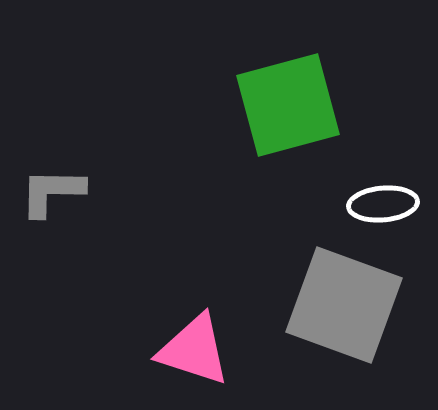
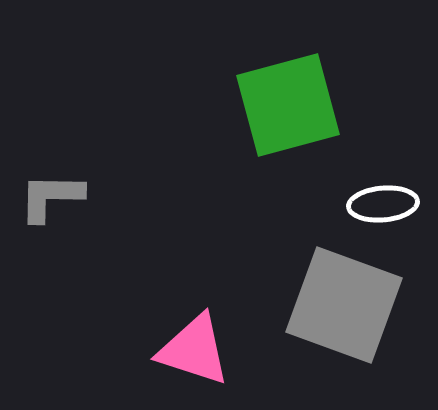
gray L-shape: moved 1 px left, 5 px down
